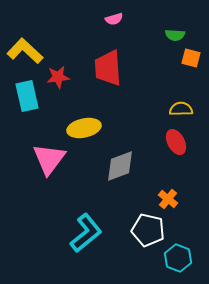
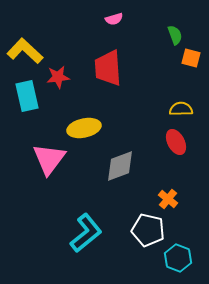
green semicircle: rotated 114 degrees counterclockwise
